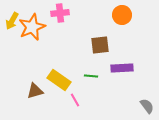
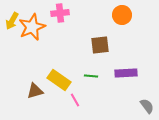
purple rectangle: moved 4 px right, 5 px down
